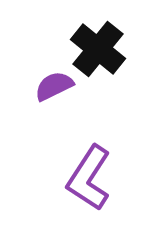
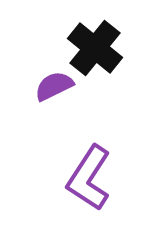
black cross: moved 3 px left, 1 px up
